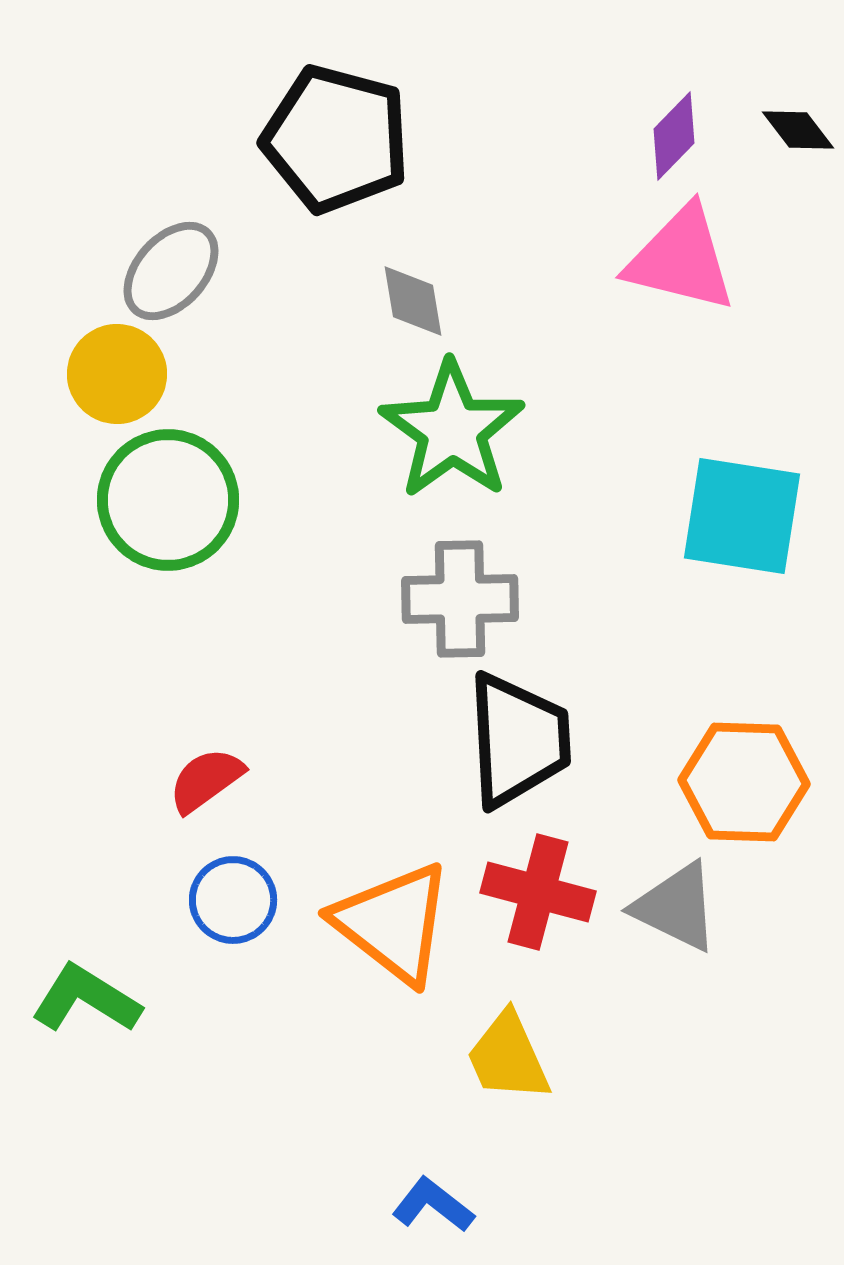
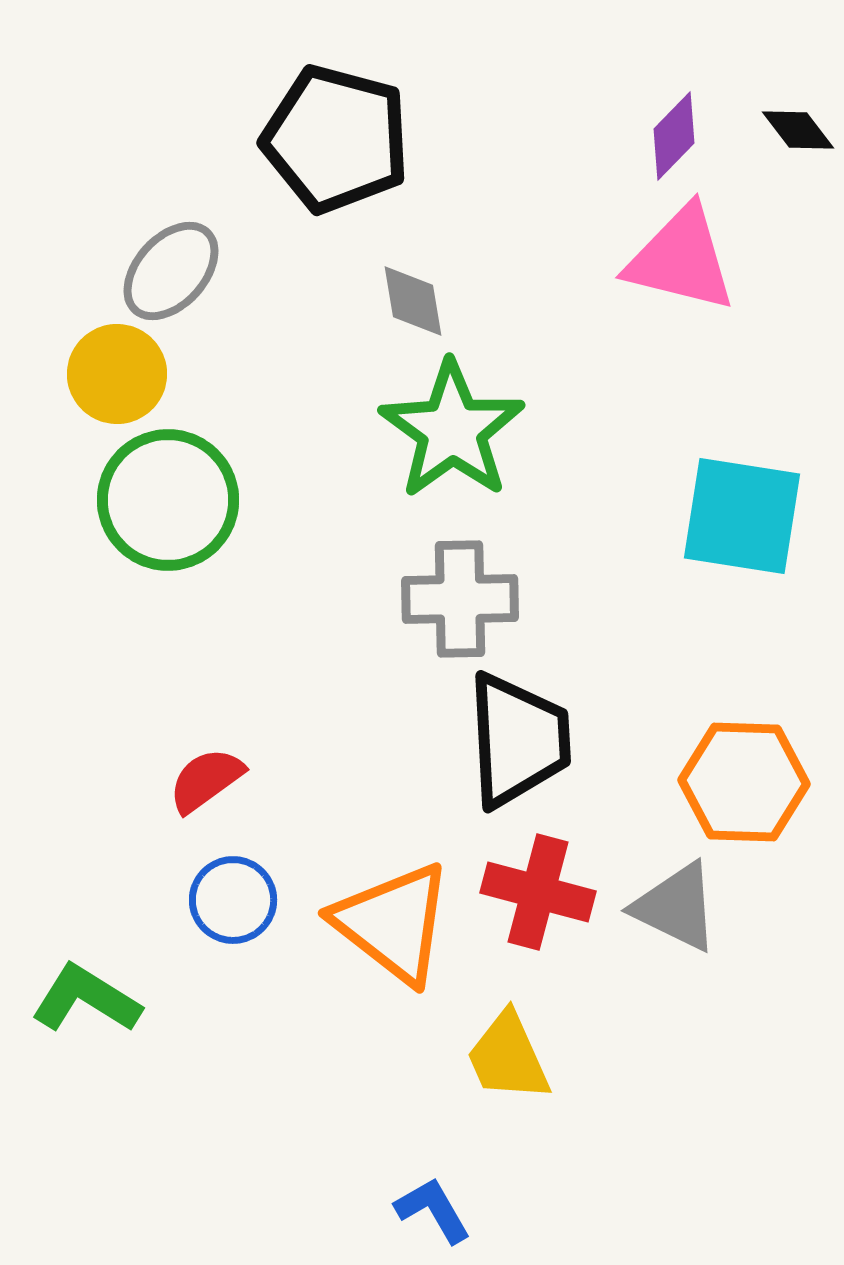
blue L-shape: moved 5 px down; rotated 22 degrees clockwise
